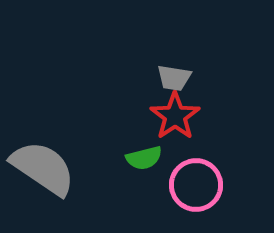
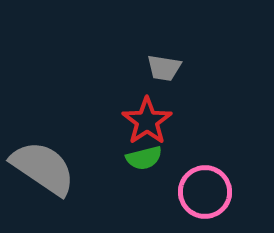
gray trapezoid: moved 10 px left, 10 px up
red star: moved 28 px left, 5 px down
pink circle: moved 9 px right, 7 px down
